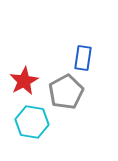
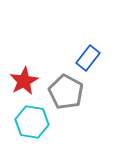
blue rectangle: moved 5 px right; rotated 30 degrees clockwise
gray pentagon: rotated 16 degrees counterclockwise
